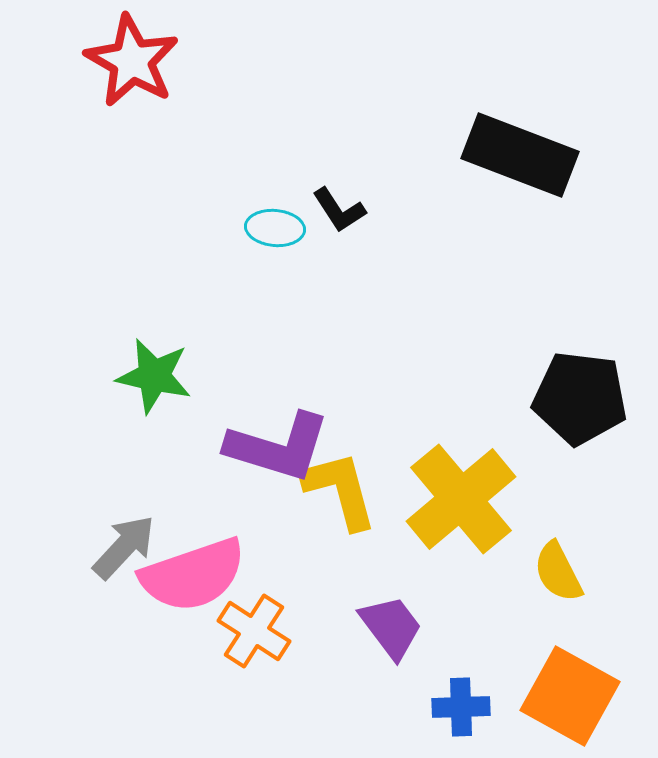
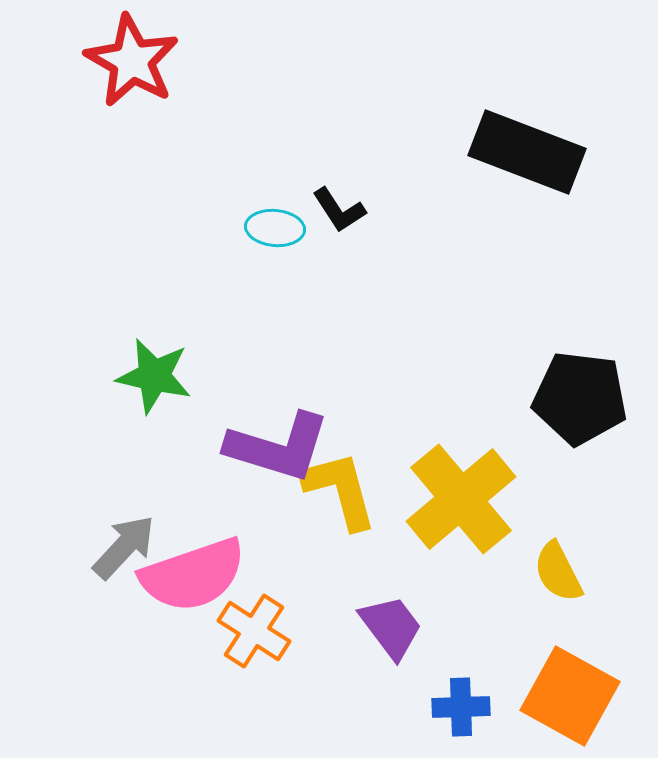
black rectangle: moved 7 px right, 3 px up
